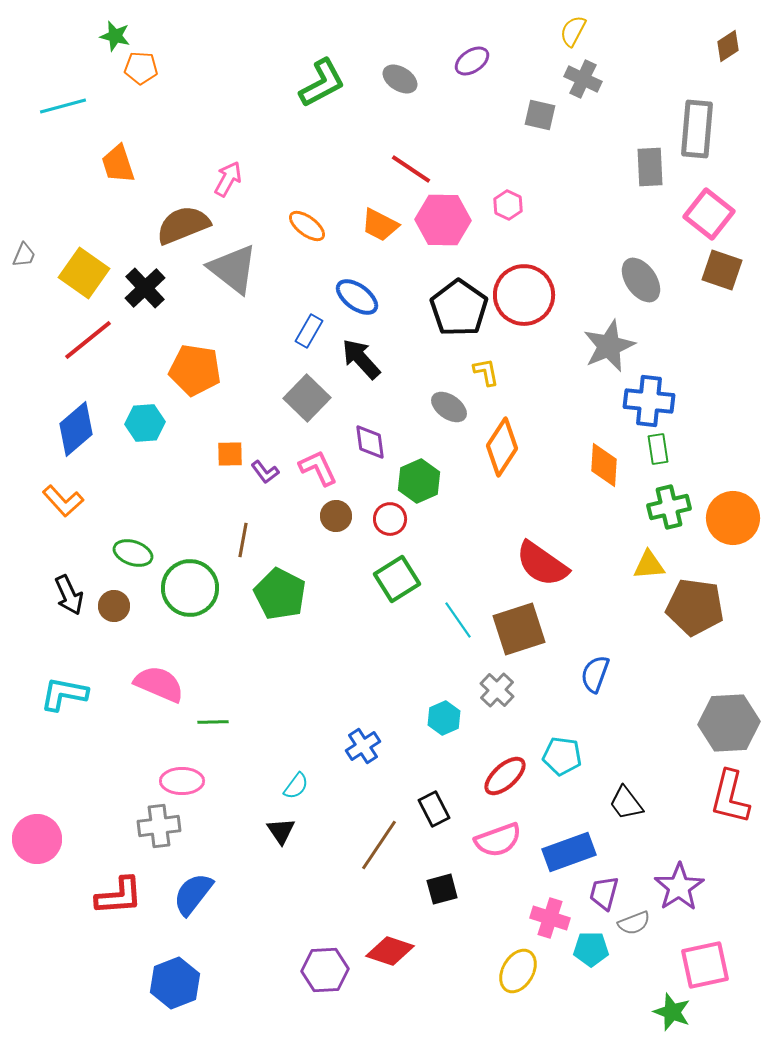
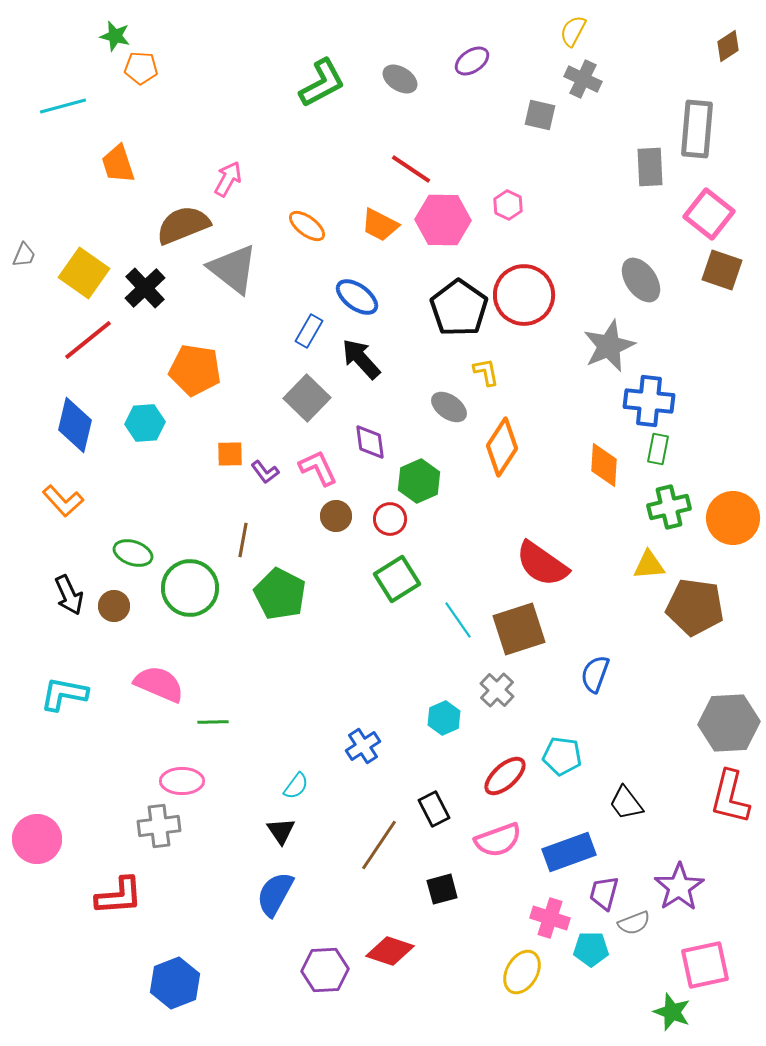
blue diamond at (76, 429): moved 1 px left, 4 px up; rotated 36 degrees counterclockwise
green rectangle at (658, 449): rotated 20 degrees clockwise
blue semicircle at (193, 894): moved 82 px right; rotated 9 degrees counterclockwise
yellow ellipse at (518, 971): moved 4 px right, 1 px down
